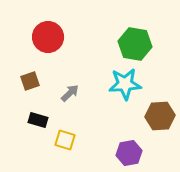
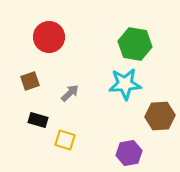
red circle: moved 1 px right
